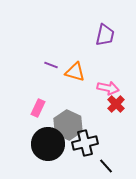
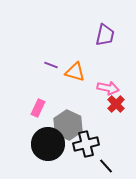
black cross: moved 1 px right, 1 px down
